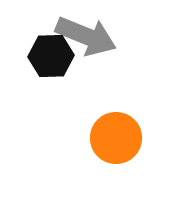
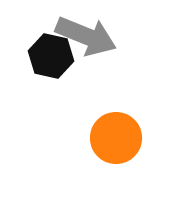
black hexagon: rotated 15 degrees clockwise
